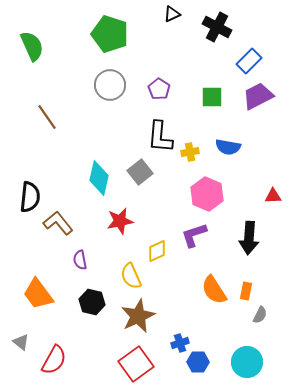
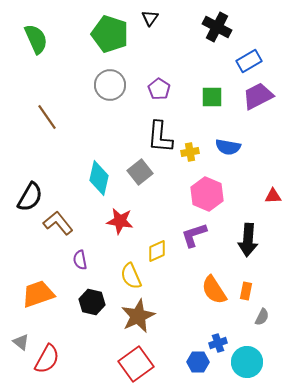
black triangle: moved 22 px left, 4 px down; rotated 30 degrees counterclockwise
green semicircle: moved 4 px right, 7 px up
blue rectangle: rotated 15 degrees clockwise
black semicircle: rotated 24 degrees clockwise
red star: rotated 20 degrees clockwise
black arrow: moved 1 px left, 2 px down
orange trapezoid: rotated 108 degrees clockwise
gray semicircle: moved 2 px right, 2 px down
blue cross: moved 38 px right
red semicircle: moved 7 px left, 1 px up
